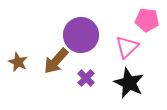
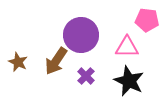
pink triangle: rotated 45 degrees clockwise
brown arrow: rotated 8 degrees counterclockwise
purple cross: moved 2 px up
black star: moved 2 px up
